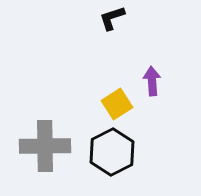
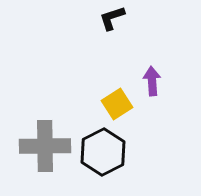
black hexagon: moved 9 px left
